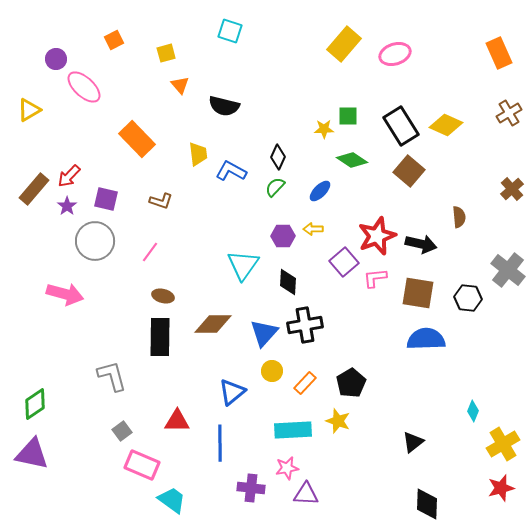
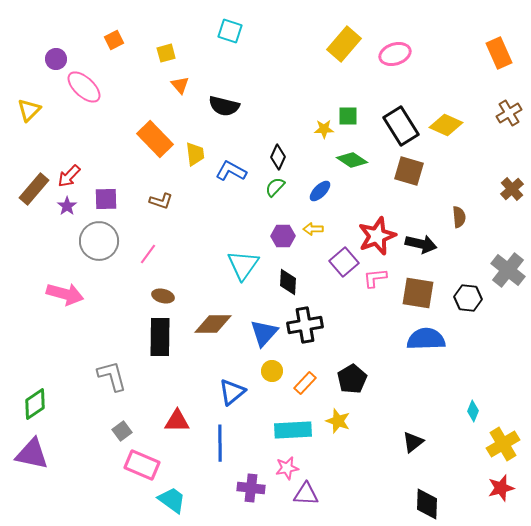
yellow triangle at (29, 110): rotated 15 degrees counterclockwise
orange rectangle at (137, 139): moved 18 px right
yellow trapezoid at (198, 154): moved 3 px left
brown square at (409, 171): rotated 24 degrees counterclockwise
purple square at (106, 199): rotated 15 degrees counterclockwise
gray circle at (95, 241): moved 4 px right
pink line at (150, 252): moved 2 px left, 2 px down
black pentagon at (351, 383): moved 1 px right, 4 px up
